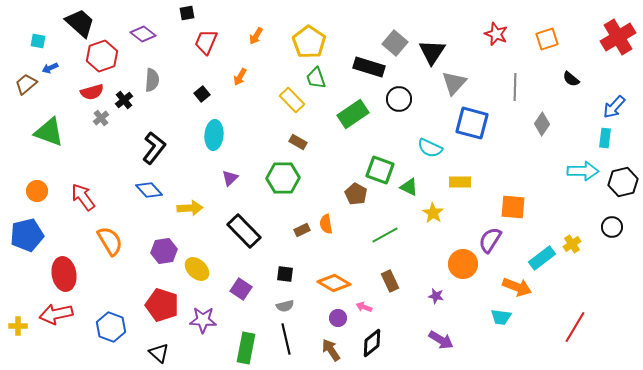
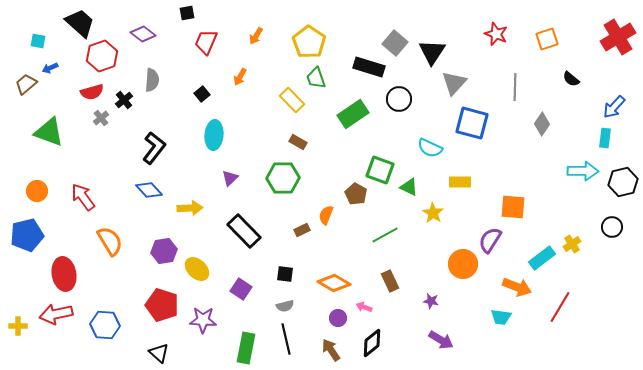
orange semicircle at (326, 224): moved 9 px up; rotated 30 degrees clockwise
purple star at (436, 296): moved 5 px left, 5 px down
blue hexagon at (111, 327): moved 6 px left, 2 px up; rotated 16 degrees counterclockwise
red line at (575, 327): moved 15 px left, 20 px up
